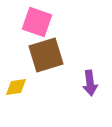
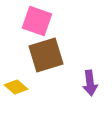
pink square: moved 1 px up
yellow diamond: rotated 50 degrees clockwise
